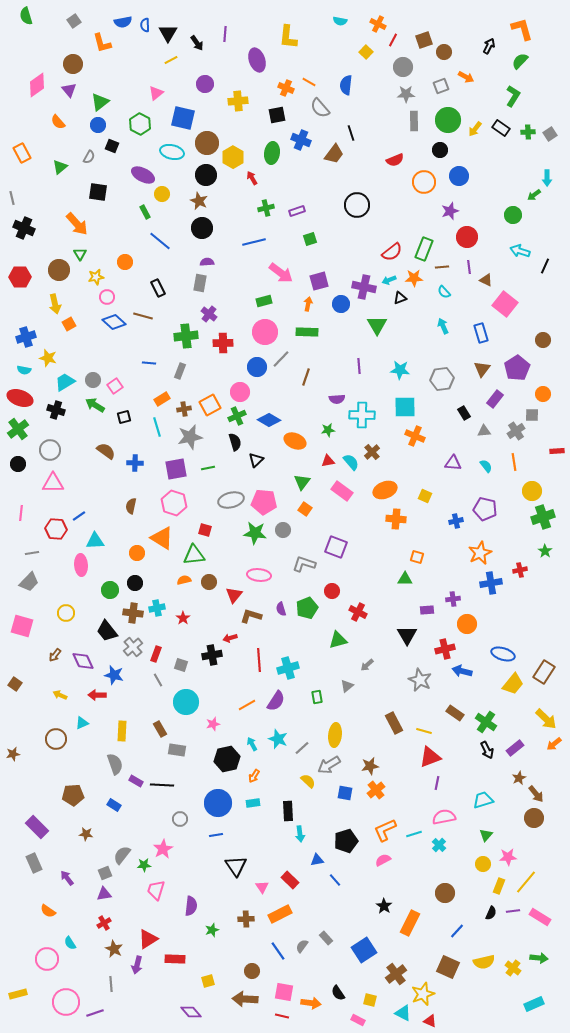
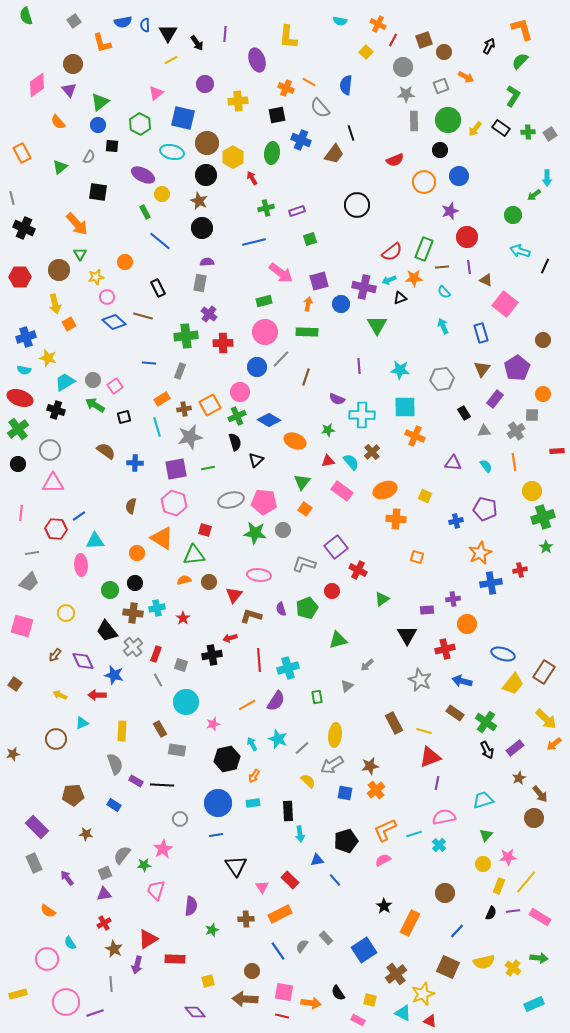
black square at (112, 146): rotated 16 degrees counterclockwise
purple semicircle at (337, 399): rotated 28 degrees clockwise
purple square at (336, 547): rotated 30 degrees clockwise
green star at (545, 551): moved 1 px right, 4 px up
green triangle at (405, 579): moved 23 px left, 20 px down; rotated 35 degrees counterclockwise
red cross at (358, 612): moved 42 px up
blue arrow at (462, 671): moved 10 px down
gray arrow at (329, 765): moved 3 px right
brown arrow at (536, 794): moved 4 px right
purple diamond at (191, 1012): moved 4 px right
